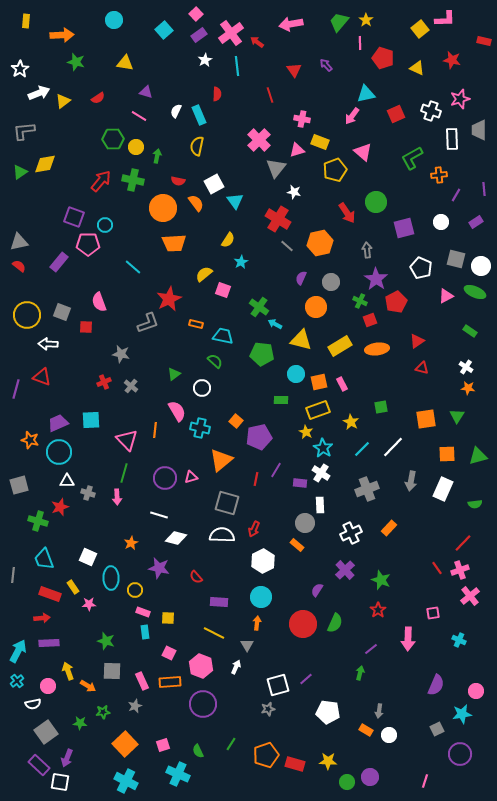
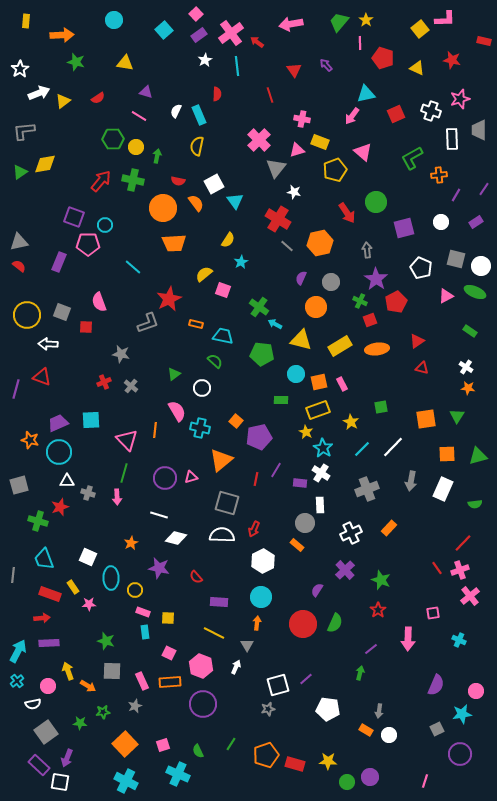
purple line at (484, 189): rotated 40 degrees clockwise
purple rectangle at (59, 262): rotated 18 degrees counterclockwise
white pentagon at (328, 712): moved 3 px up
